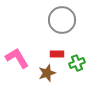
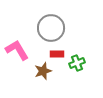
gray circle: moved 11 px left, 8 px down
pink L-shape: moved 8 px up
brown star: moved 4 px left, 2 px up
